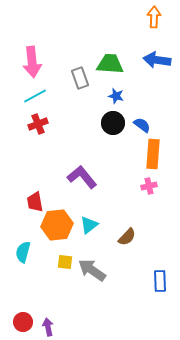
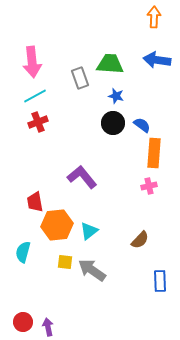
red cross: moved 2 px up
orange rectangle: moved 1 px right, 1 px up
cyan triangle: moved 6 px down
brown semicircle: moved 13 px right, 3 px down
